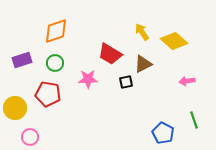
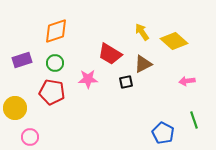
red pentagon: moved 4 px right, 2 px up
